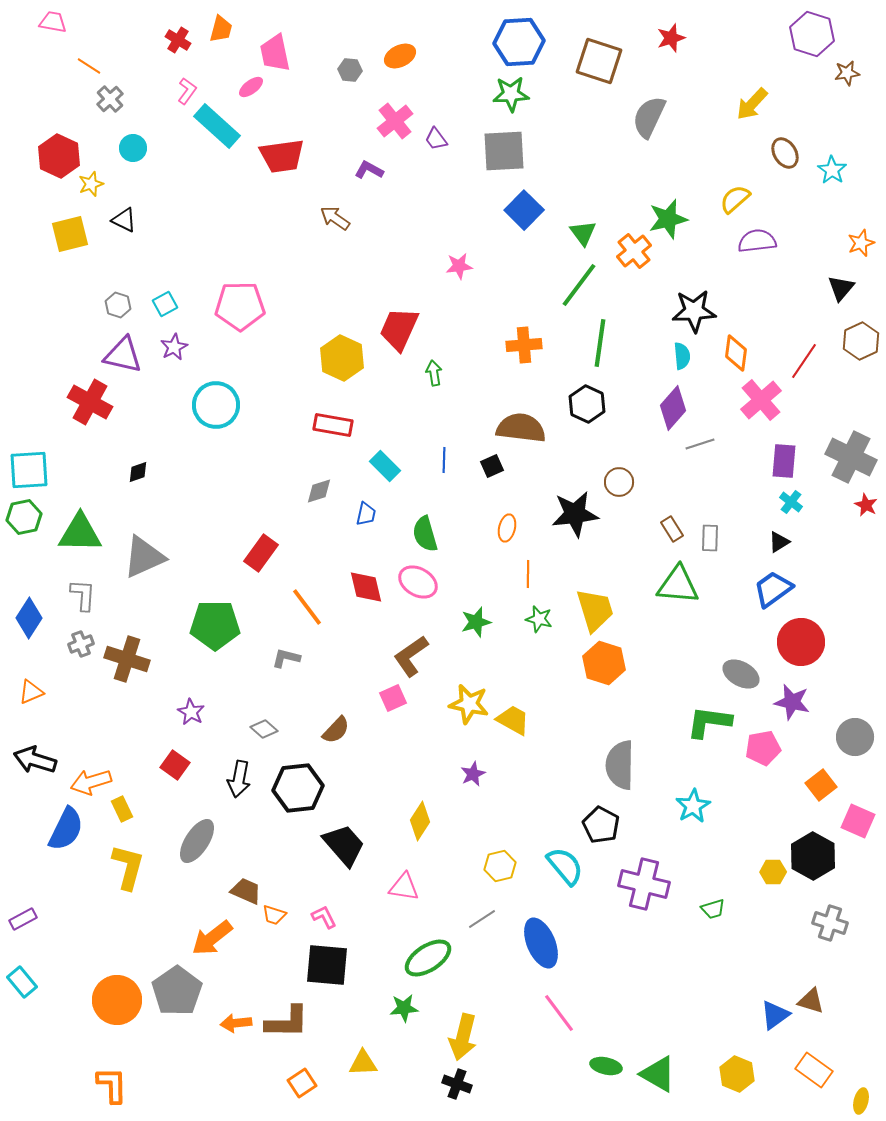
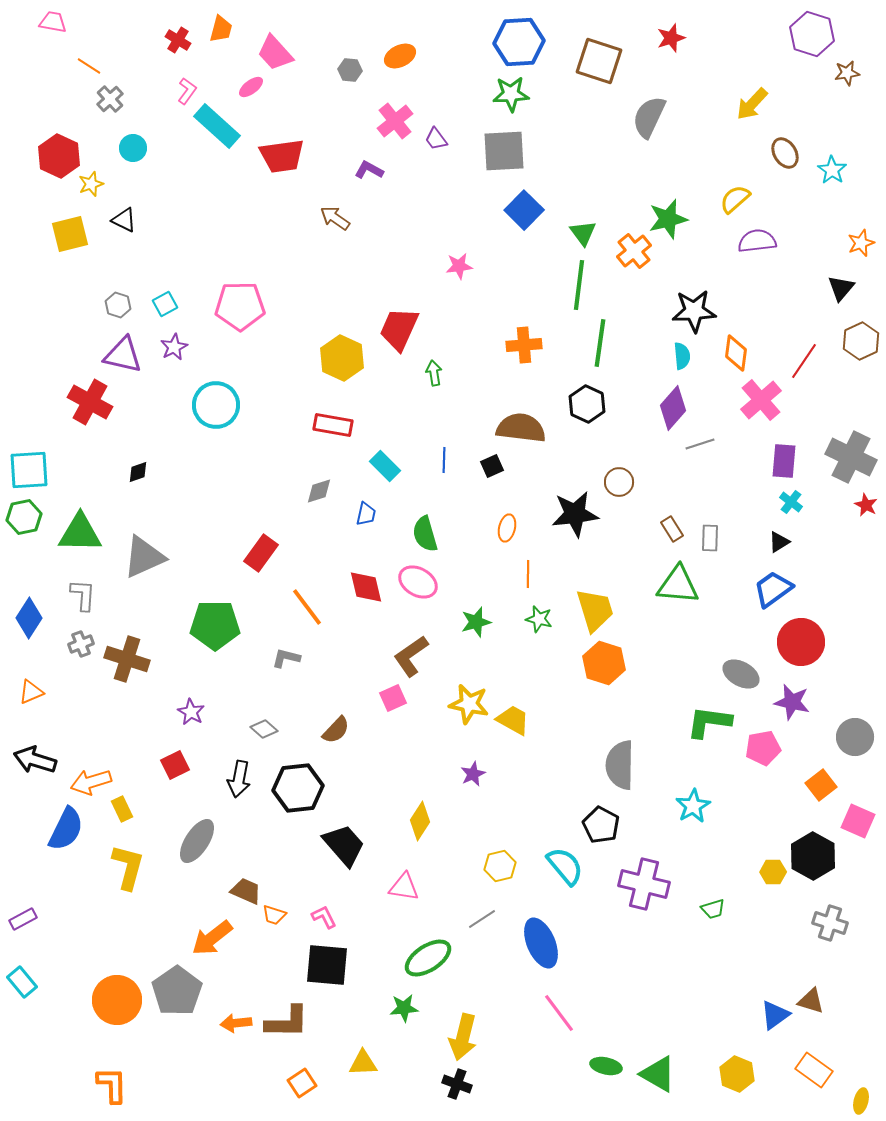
pink trapezoid at (275, 53): rotated 30 degrees counterclockwise
green line at (579, 285): rotated 30 degrees counterclockwise
red square at (175, 765): rotated 28 degrees clockwise
